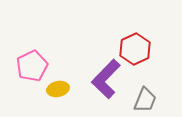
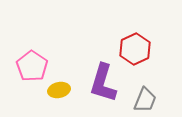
pink pentagon: rotated 12 degrees counterclockwise
purple L-shape: moved 3 px left, 4 px down; rotated 27 degrees counterclockwise
yellow ellipse: moved 1 px right, 1 px down
